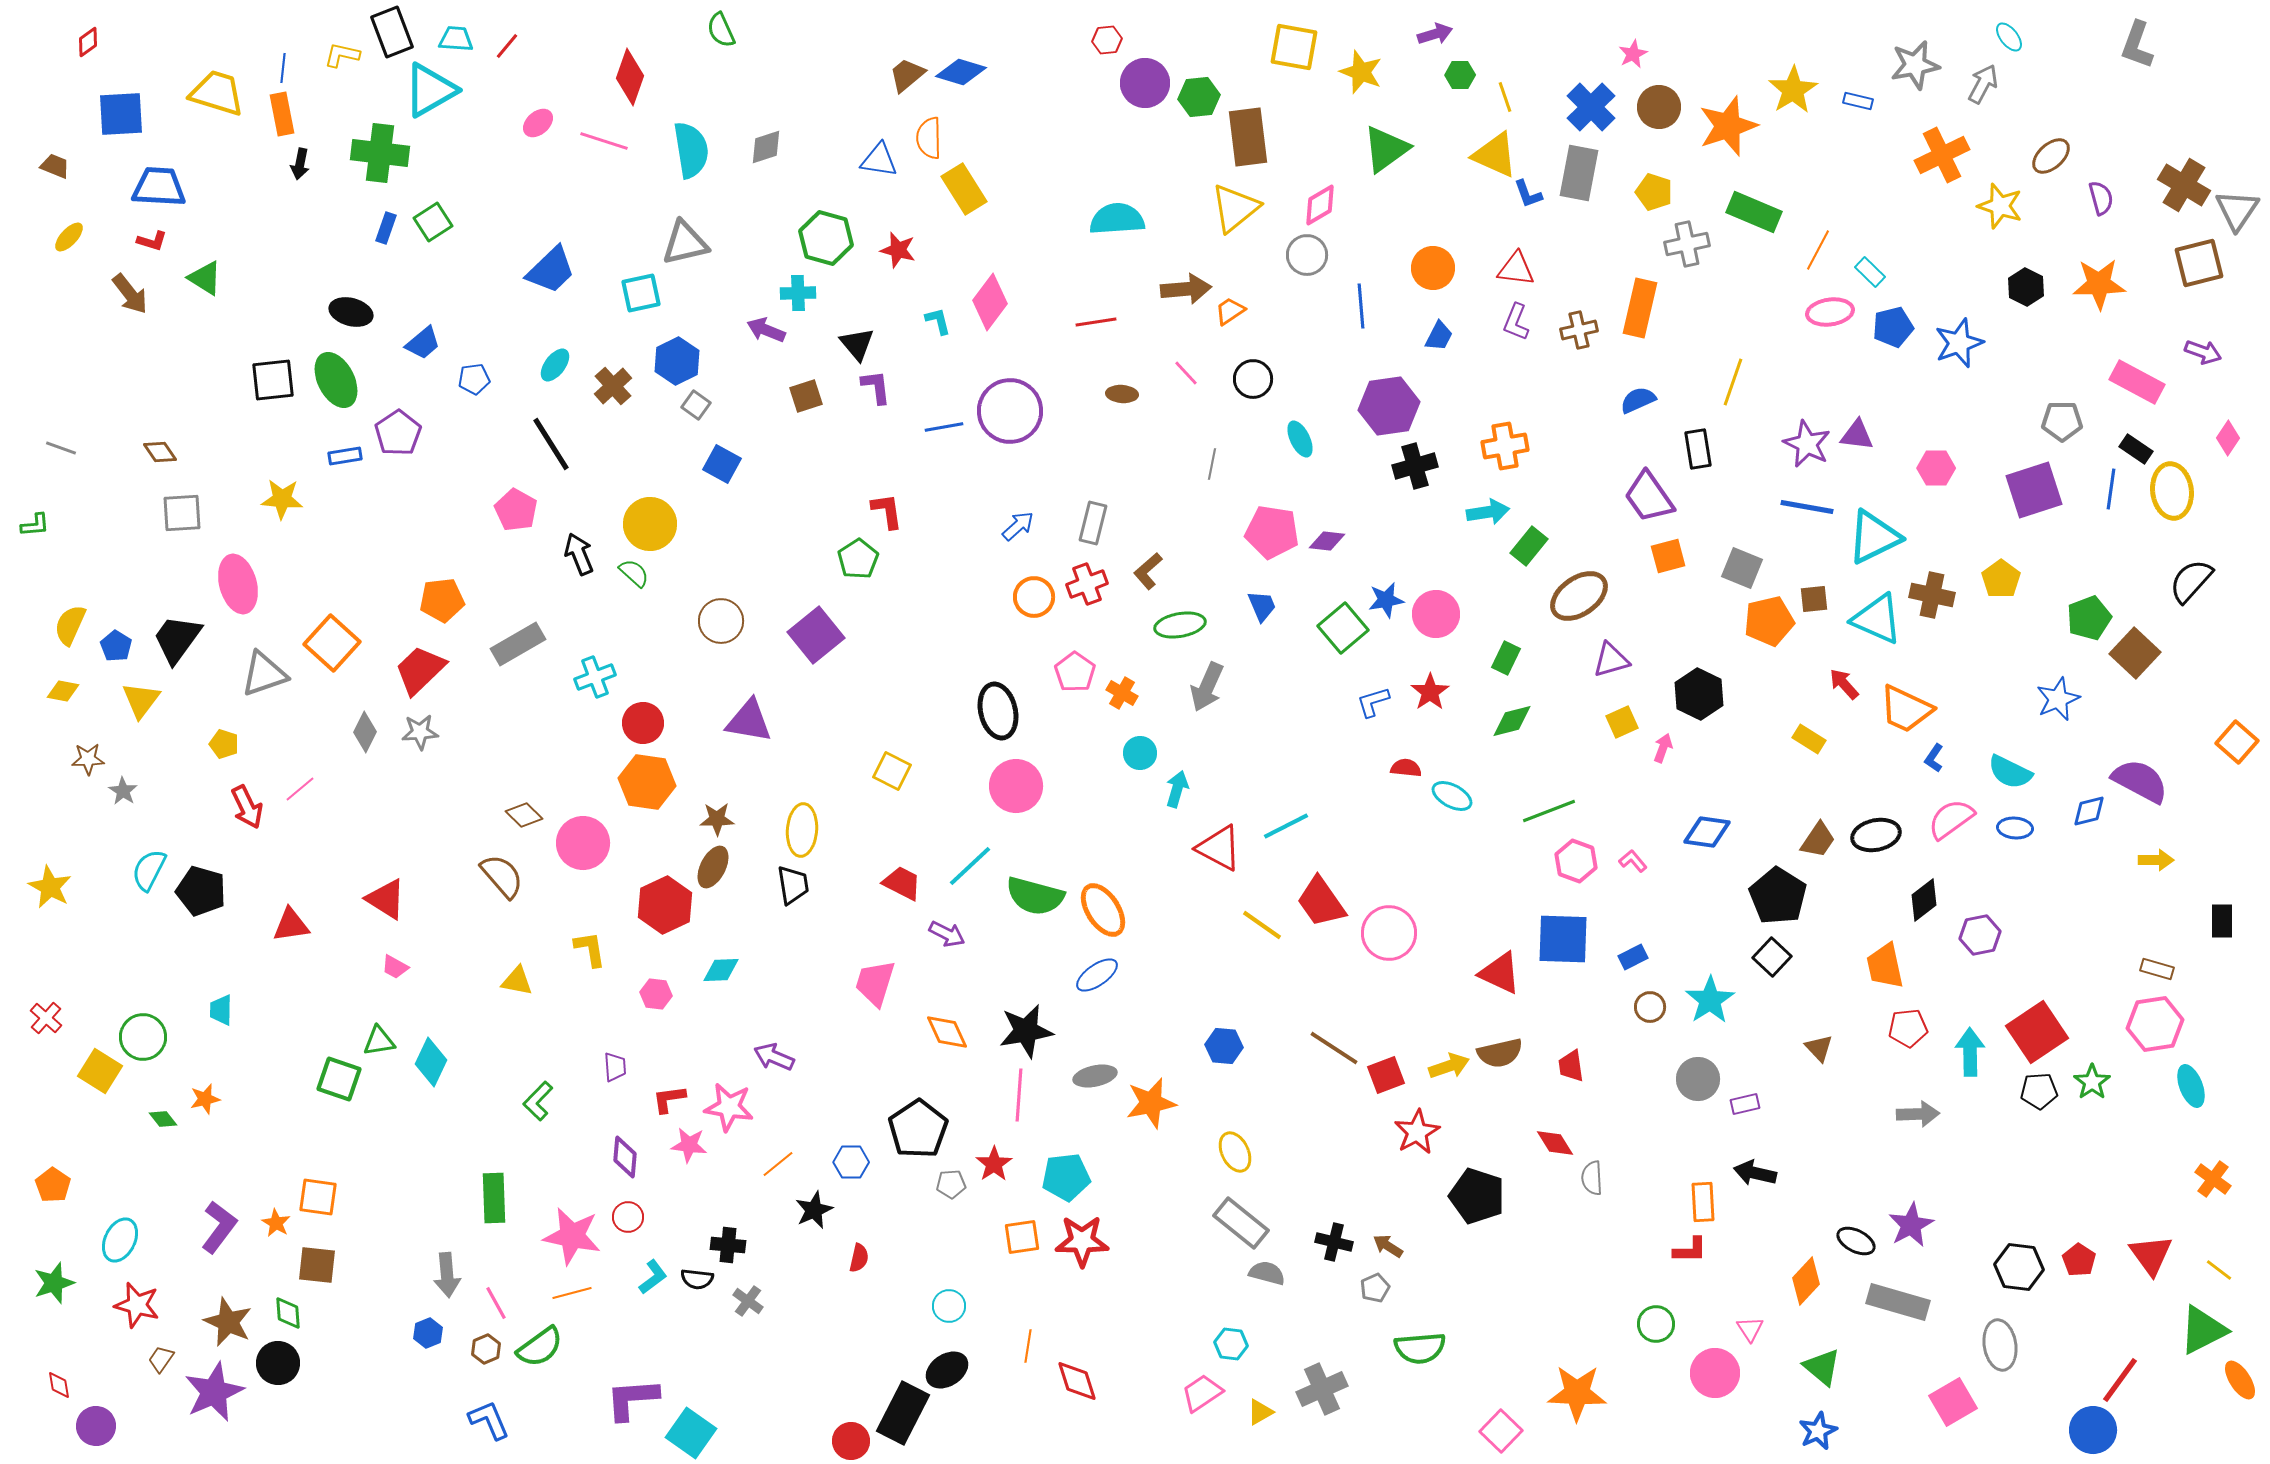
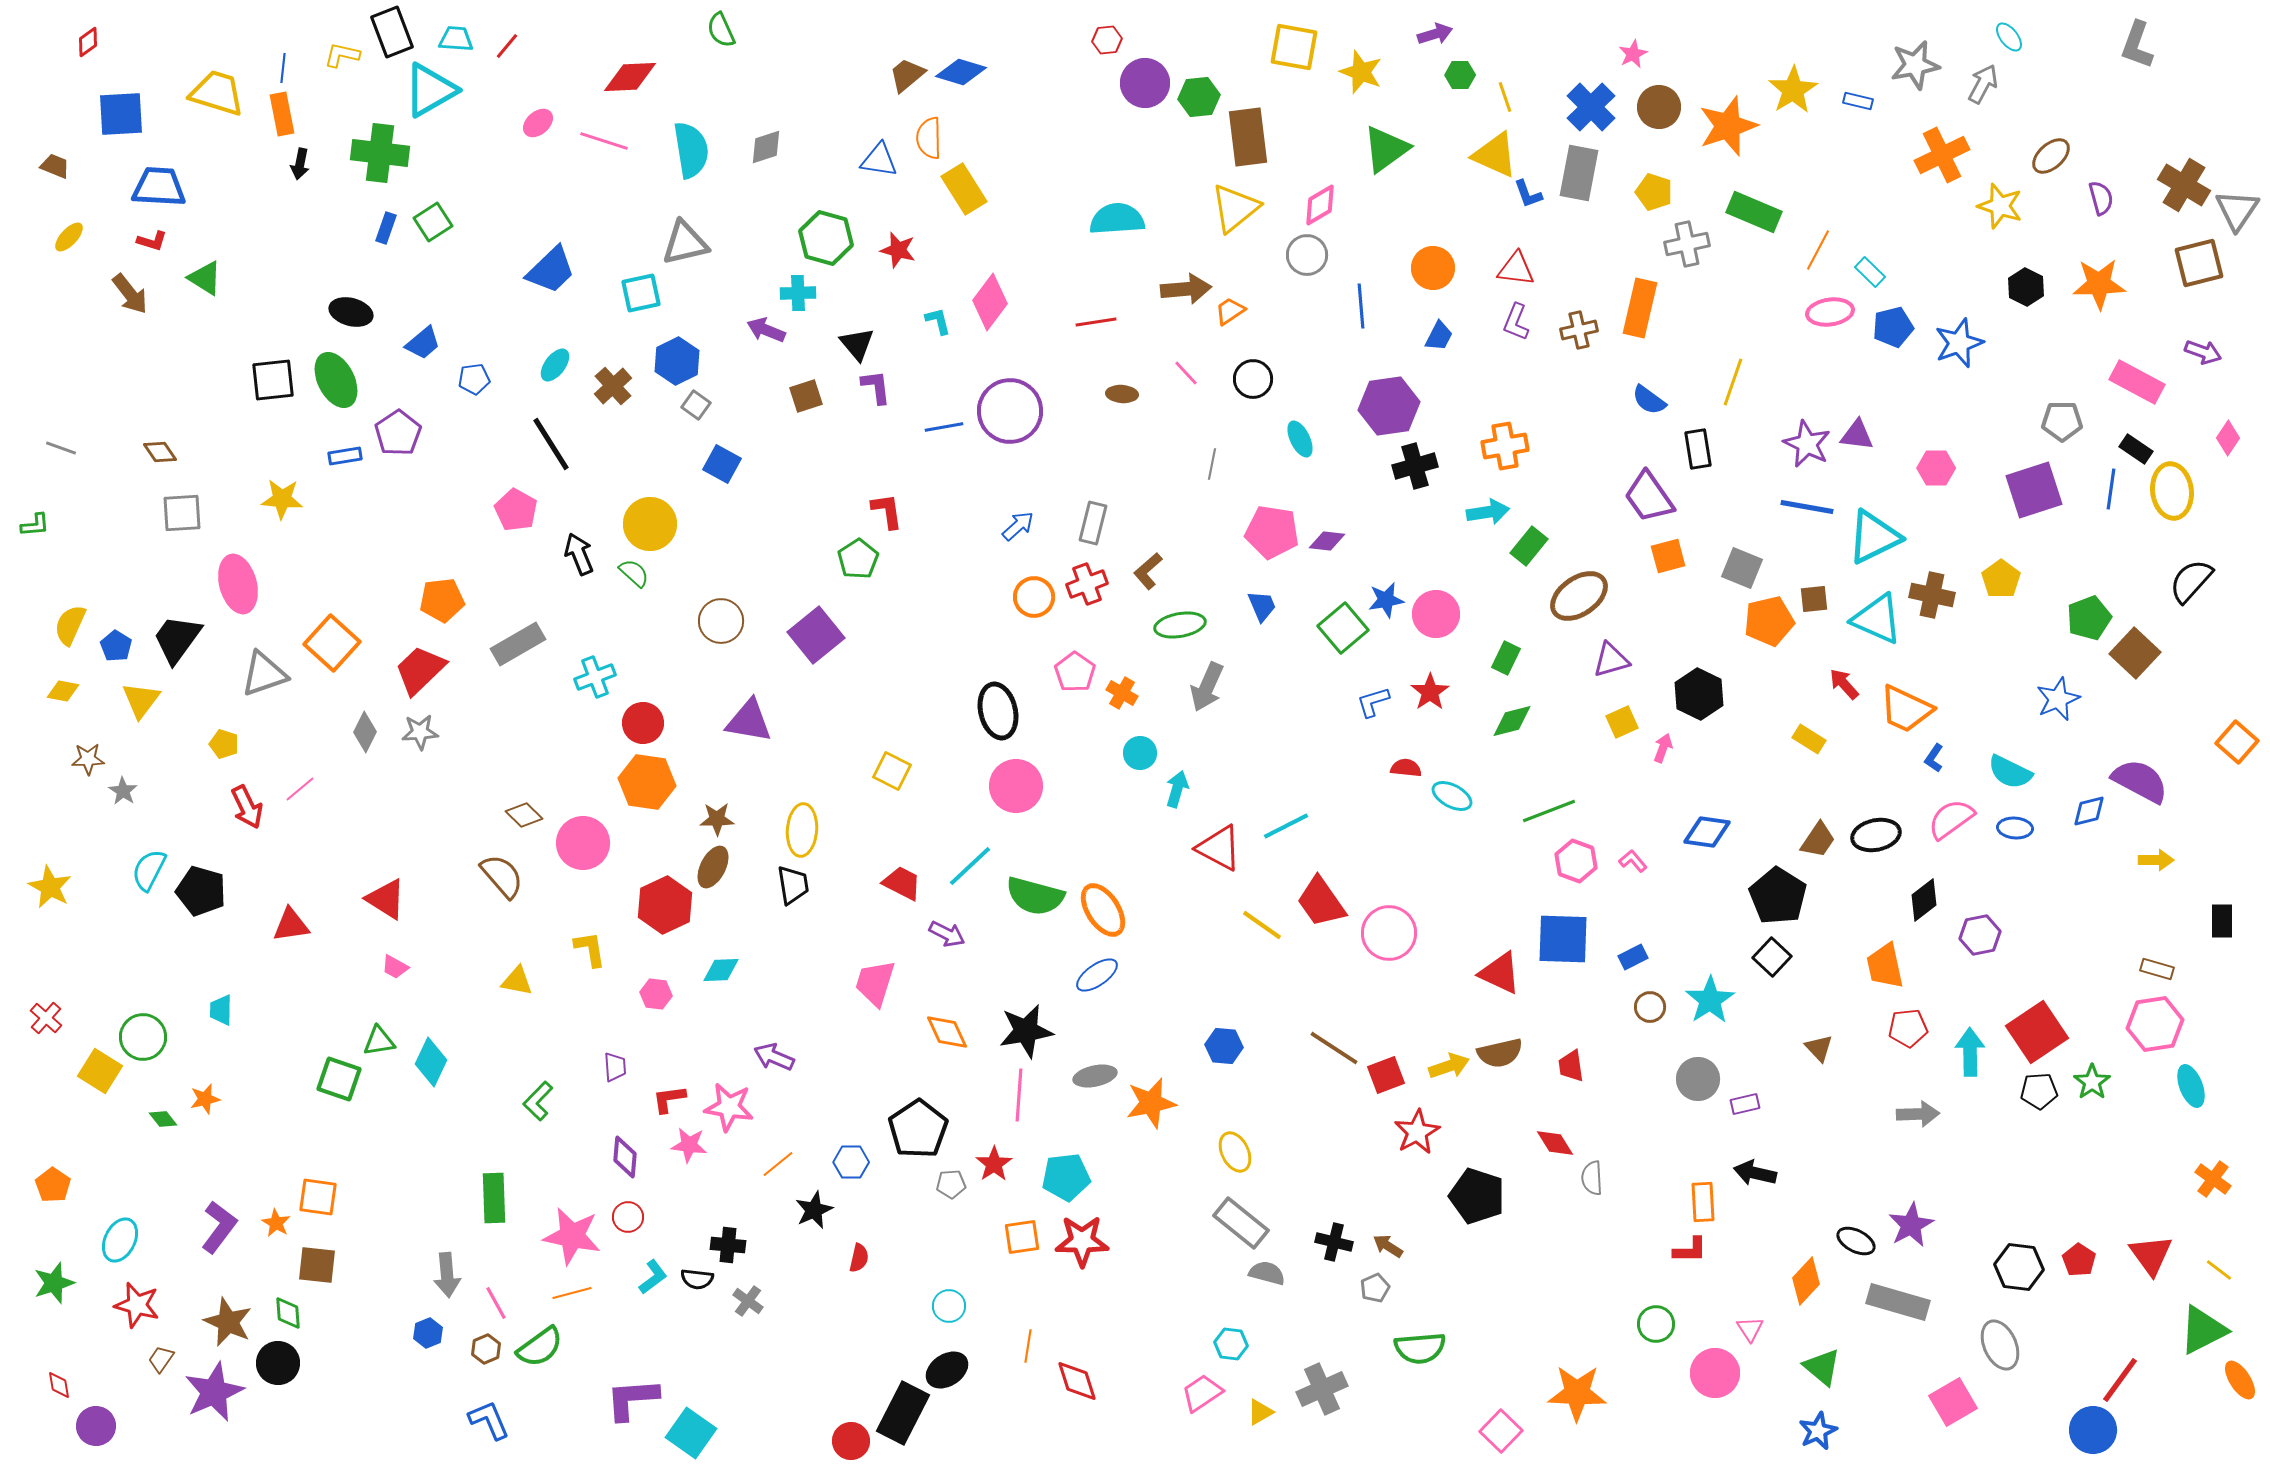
red diamond at (630, 77): rotated 68 degrees clockwise
blue semicircle at (1638, 400): moved 11 px right; rotated 120 degrees counterclockwise
gray ellipse at (2000, 1345): rotated 15 degrees counterclockwise
